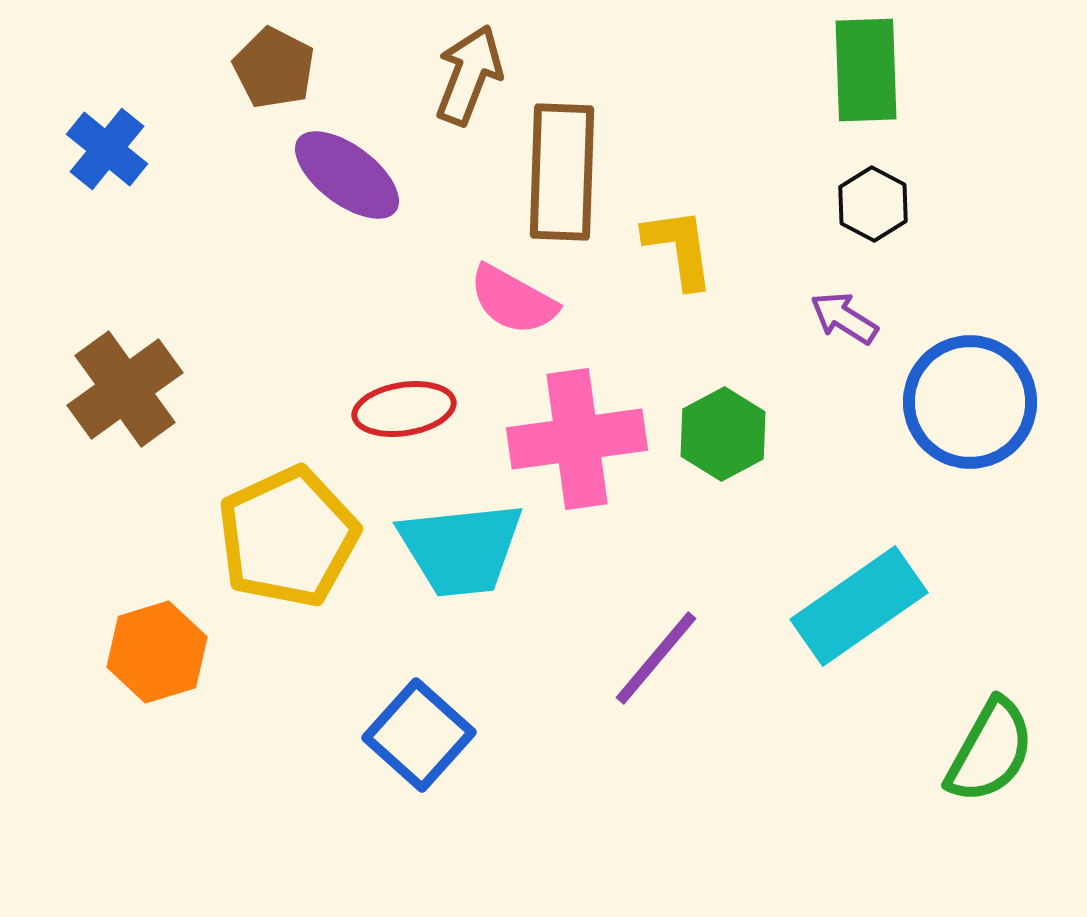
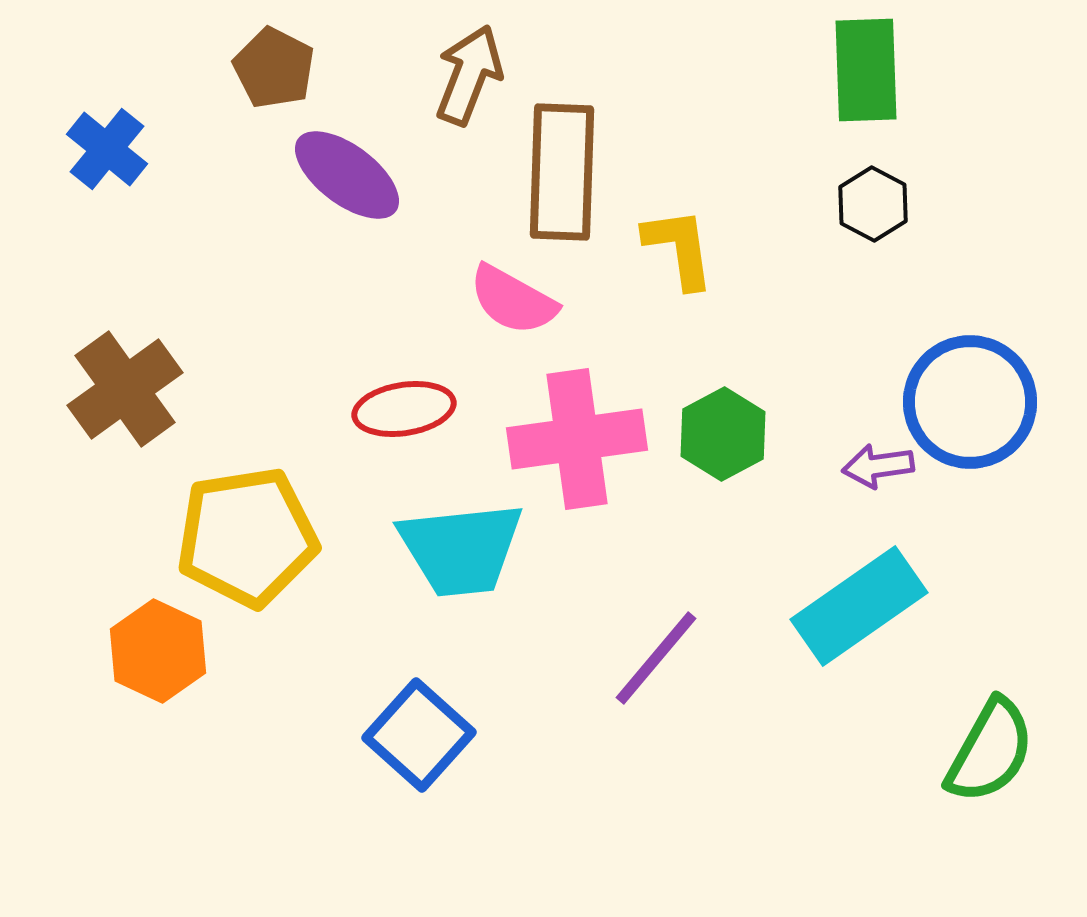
purple arrow: moved 34 px right, 148 px down; rotated 40 degrees counterclockwise
yellow pentagon: moved 41 px left; rotated 16 degrees clockwise
orange hexagon: moved 1 px right, 1 px up; rotated 18 degrees counterclockwise
